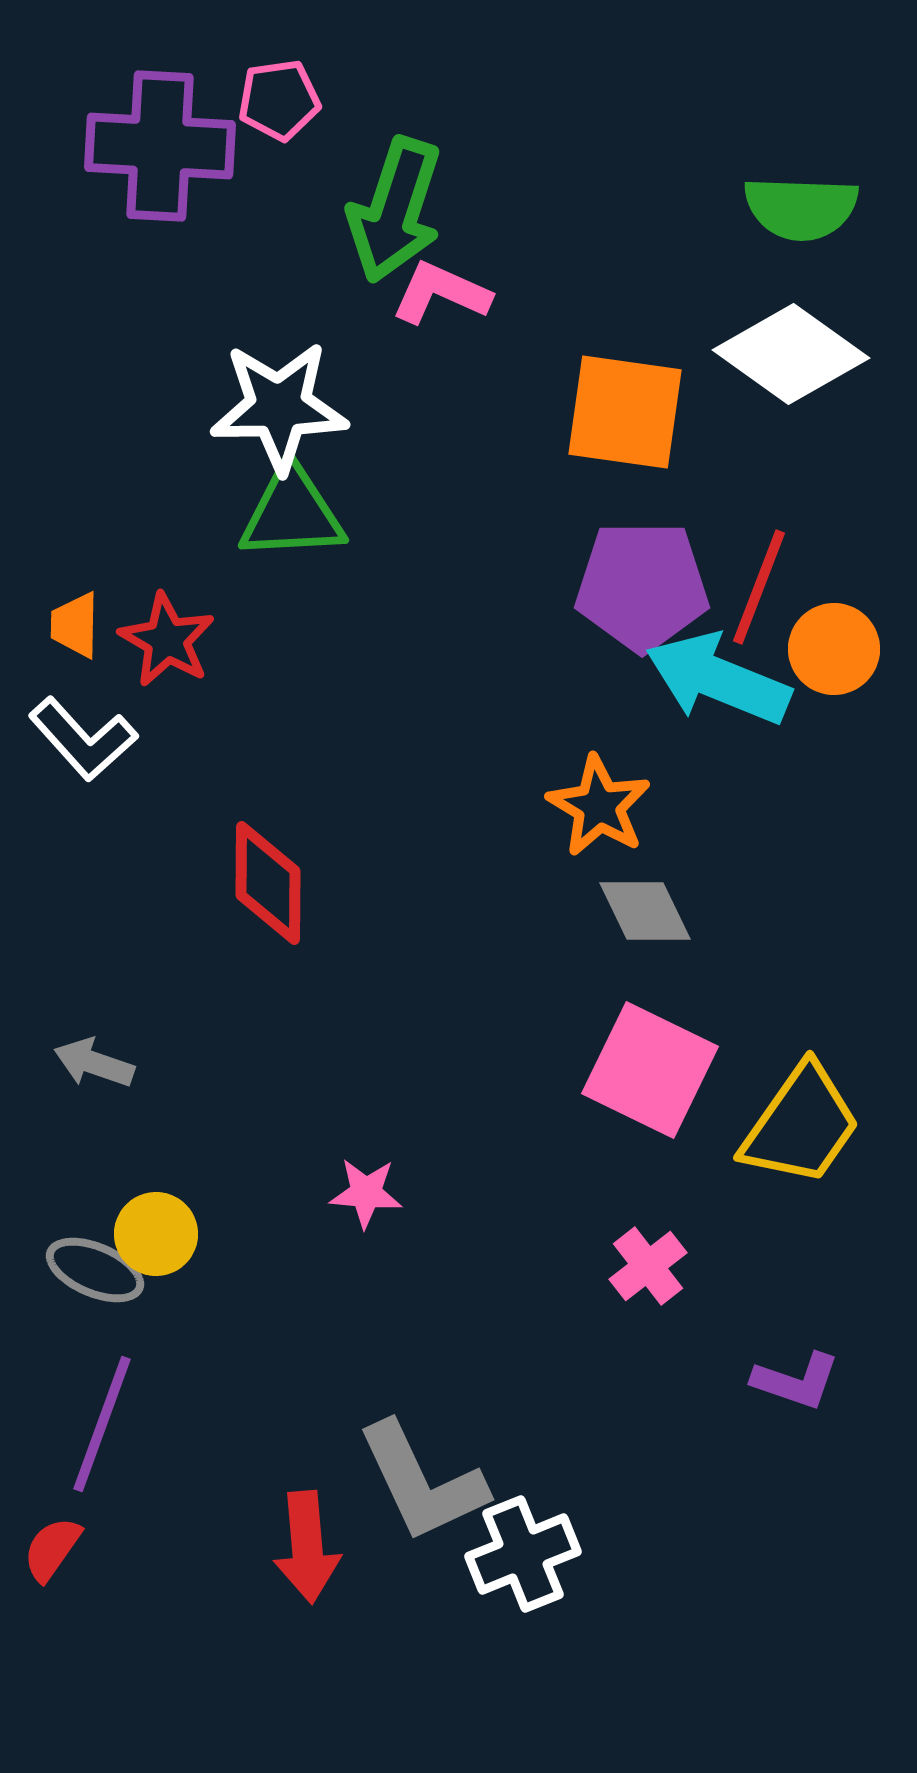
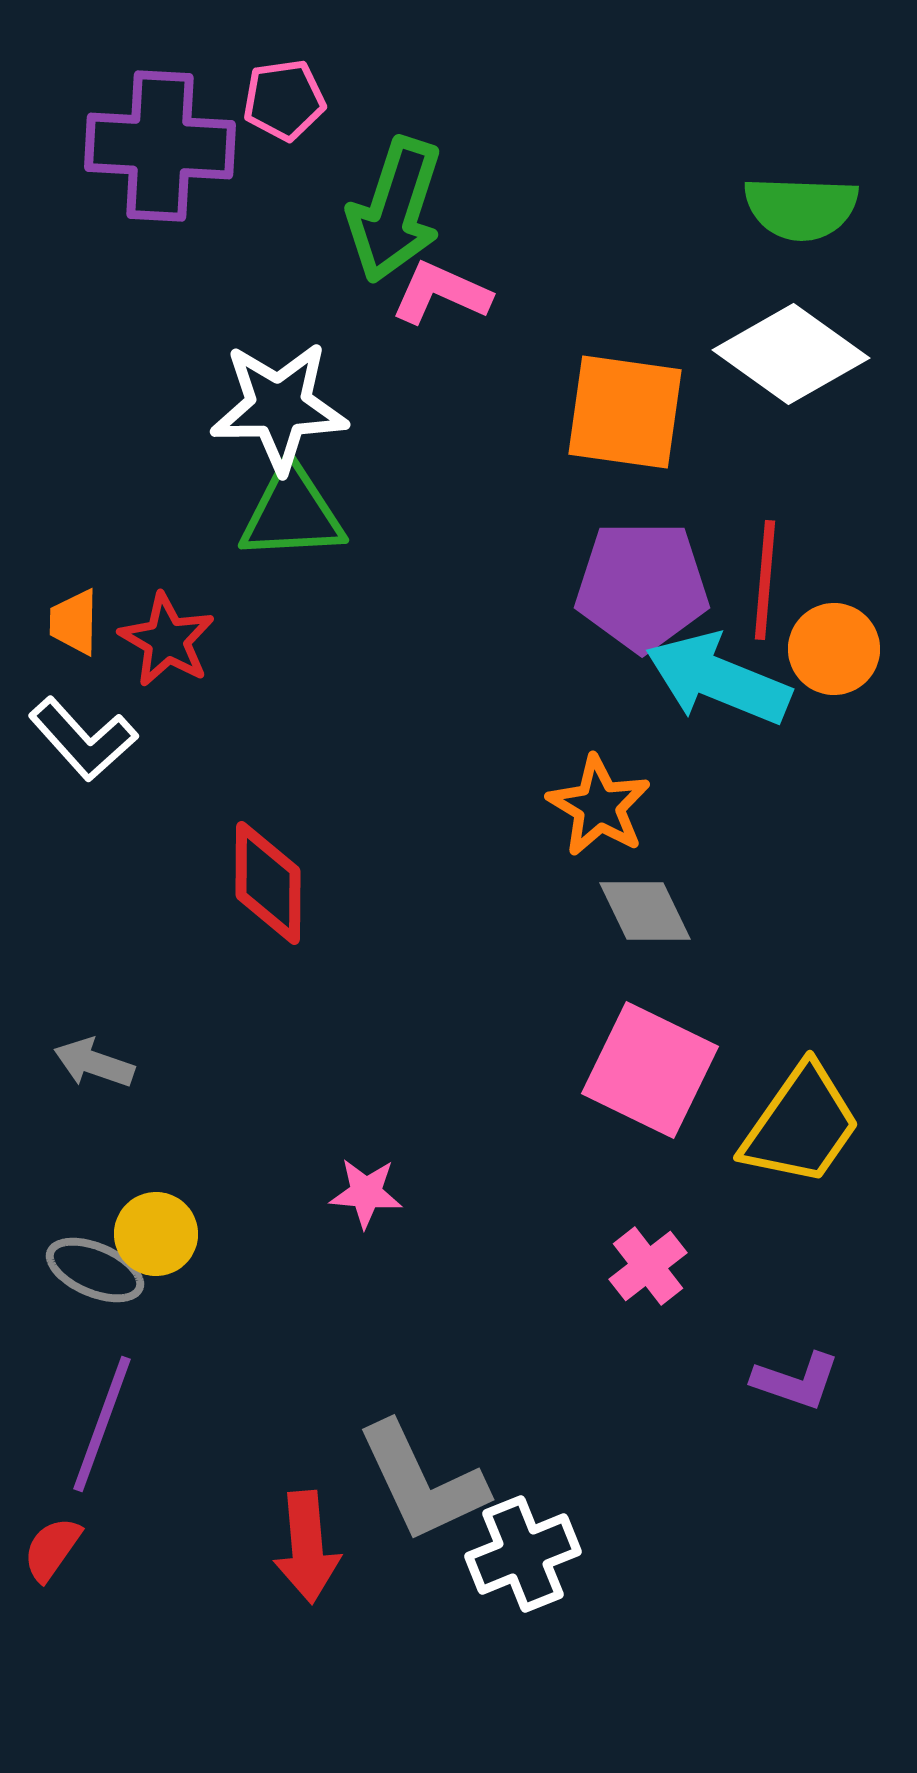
pink pentagon: moved 5 px right
red line: moved 6 px right, 7 px up; rotated 16 degrees counterclockwise
orange trapezoid: moved 1 px left, 3 px up
